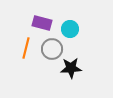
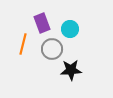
purple rectangle: rotated 54 degrees clockwise
orange line: moved 3 px left, 4 px up
black star: moved 2 px down
